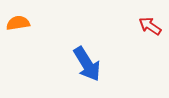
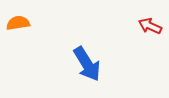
red arrow: rotated 10 degrees counterclockwise
